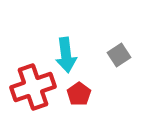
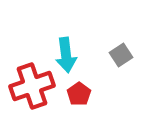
gray square: moved 2 px right
red cross: moved 1 px left, 1 px up
